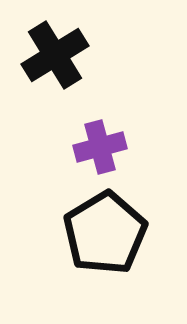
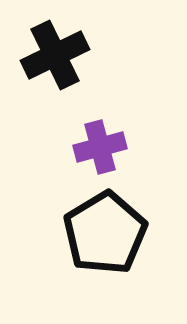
black cross: rotated 6 degrees clockwise
